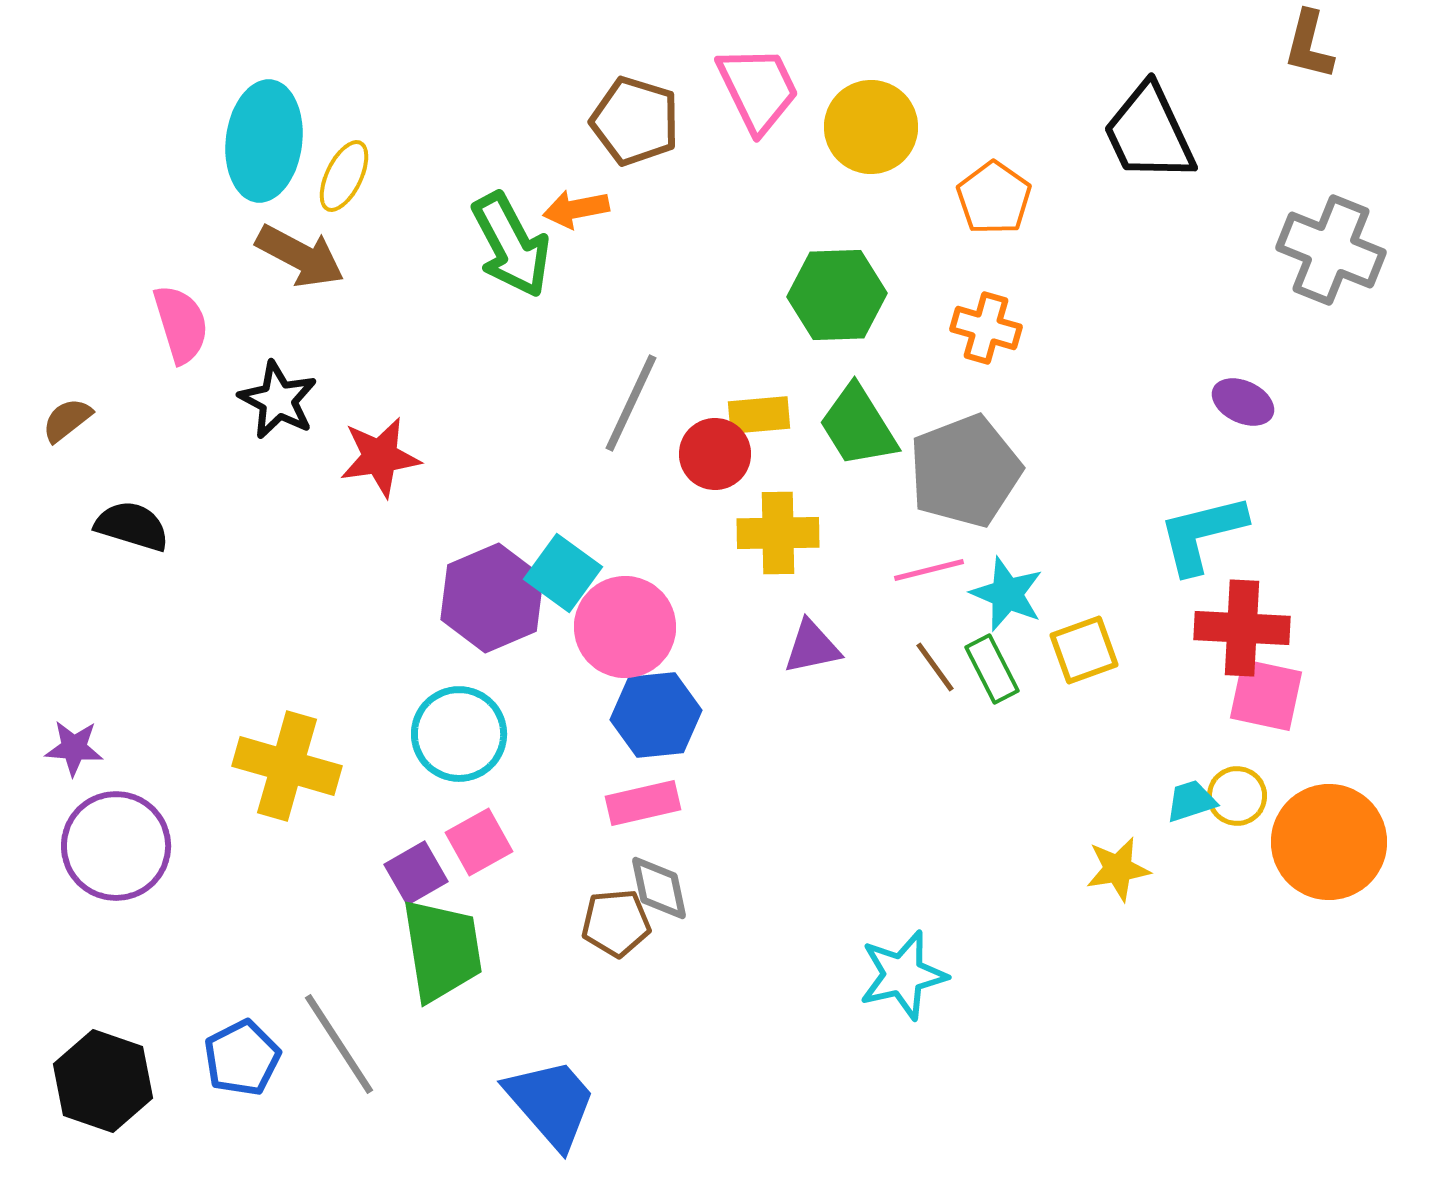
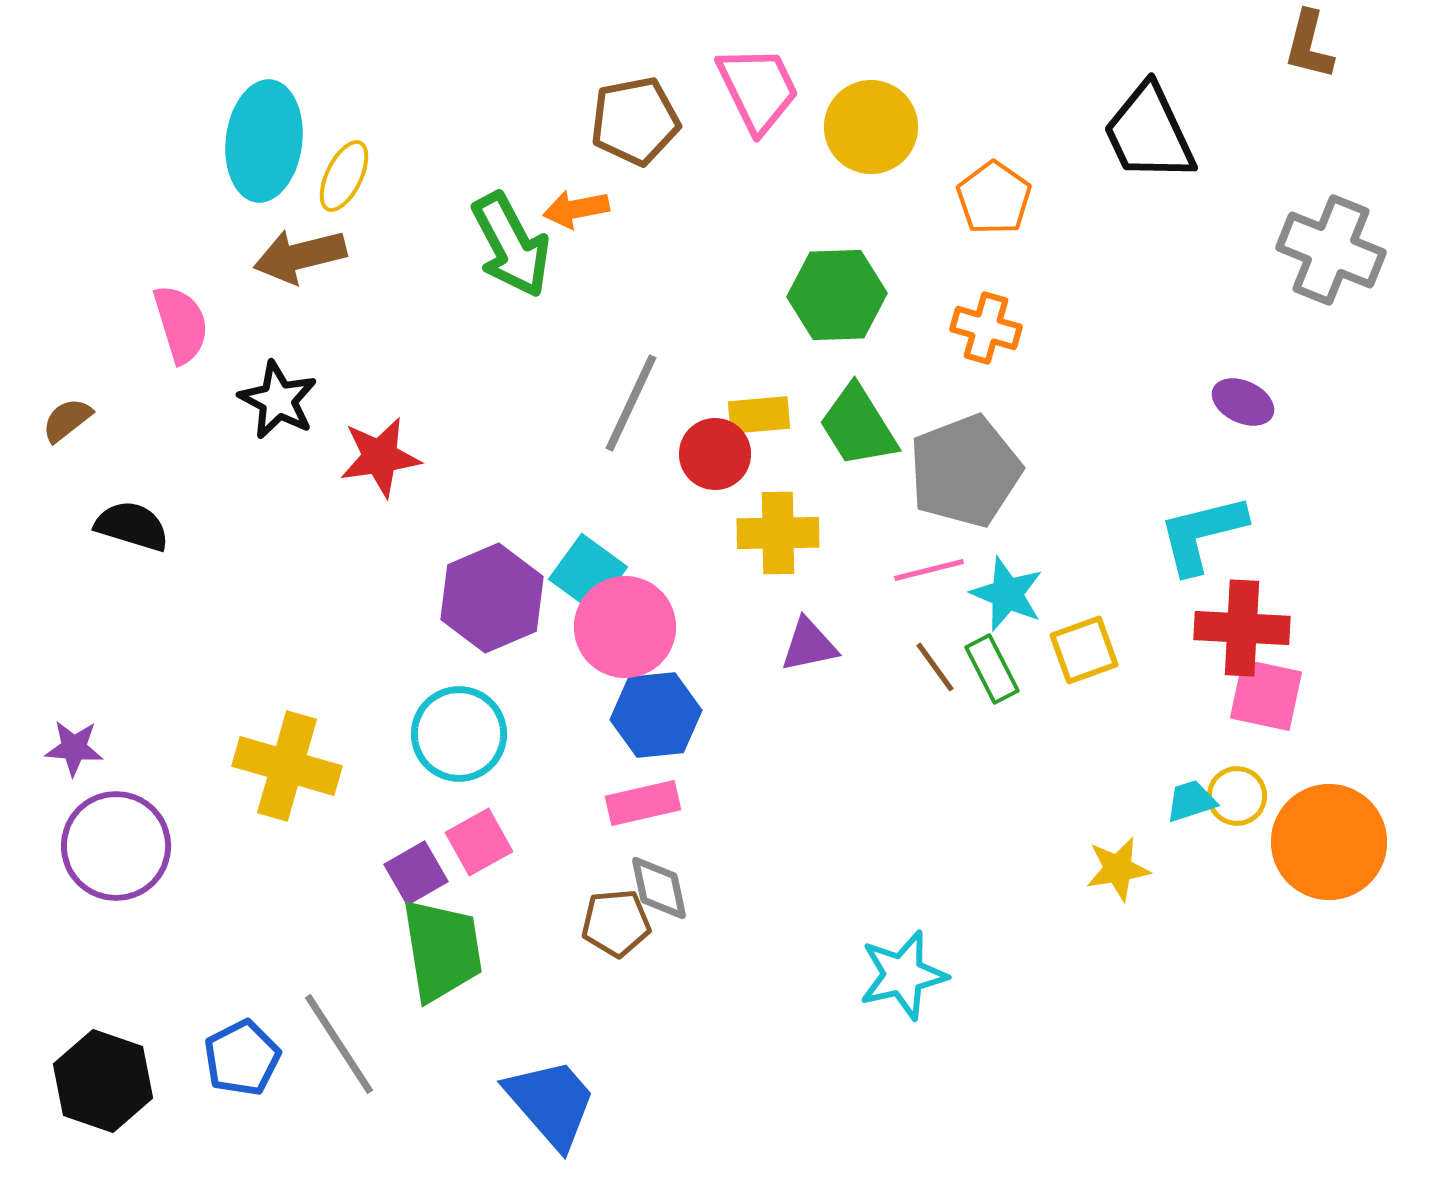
brown pentagon at (635, 121): rotated 28 degrees counterclockwise
brown arrow at (300, 256): rotated 138 degrees clockwise
cyan square at (563, 573): moved 25 px right
purple triangle at (812, 647): moved 3 px left, 2 px up
